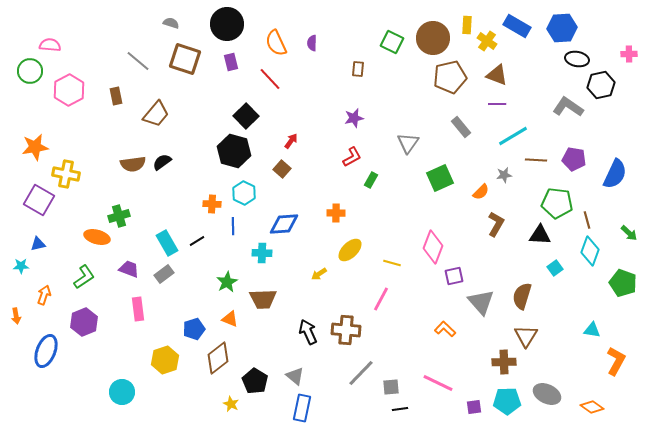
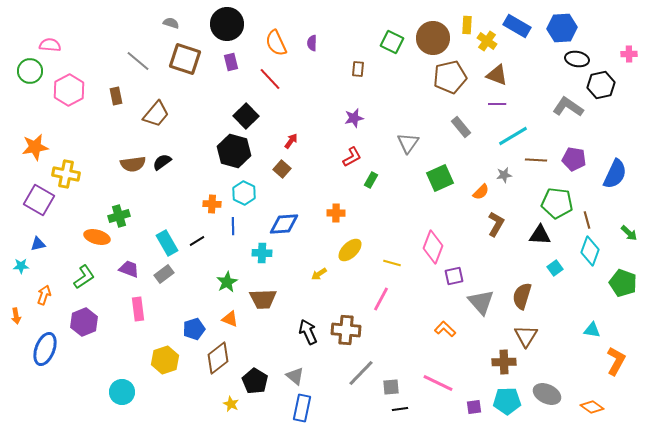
blue ellipse at (46, 351): moved 1 px left, 2 px up
